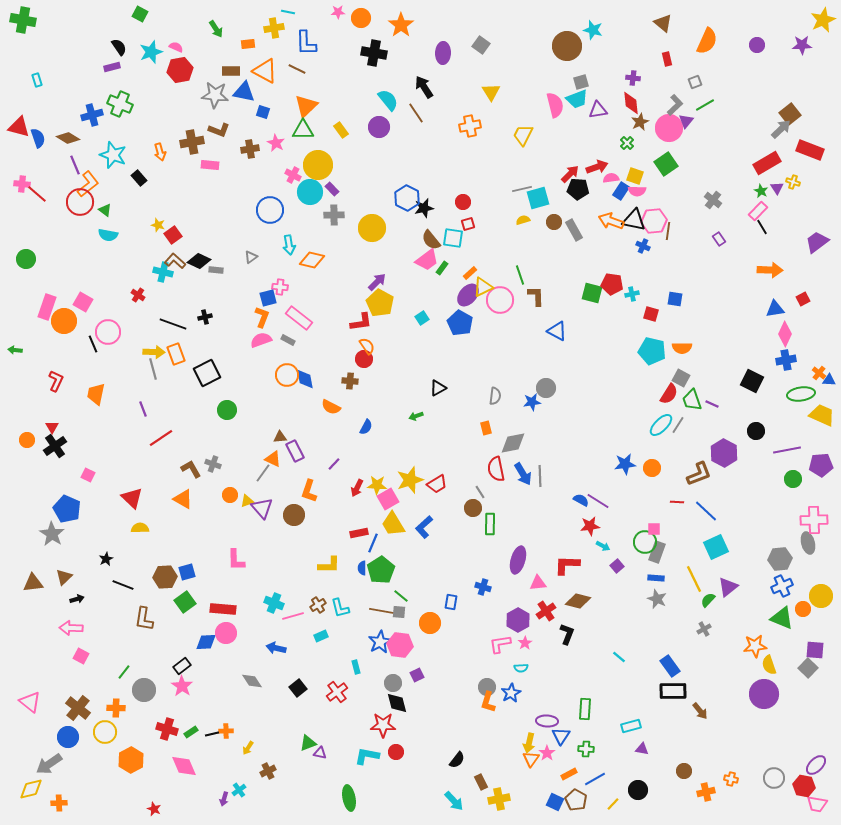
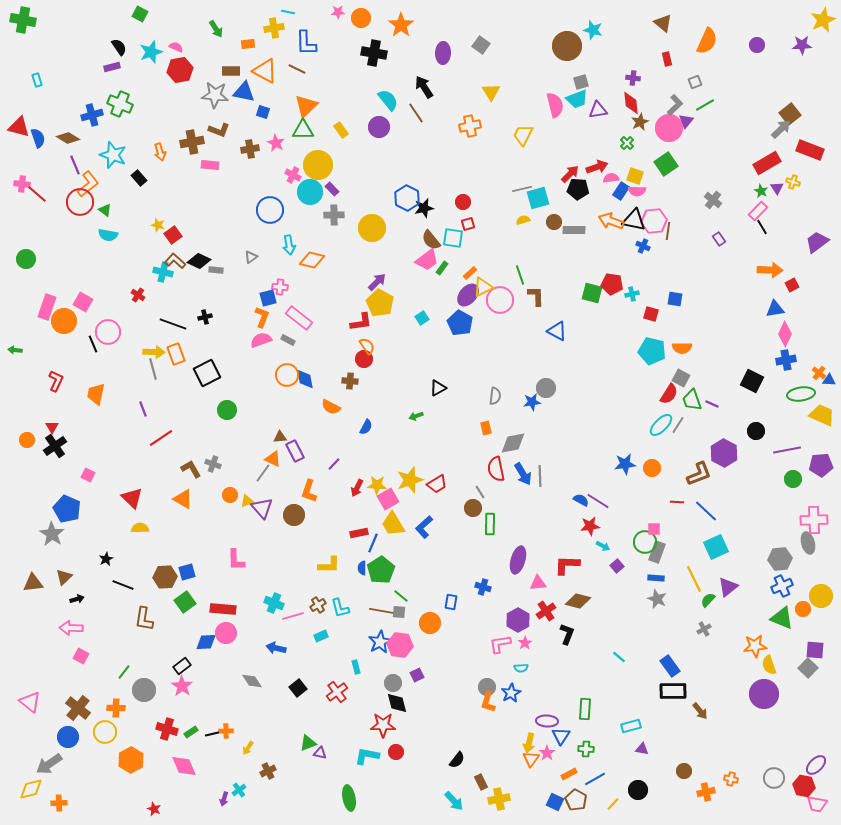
gray rectangle at (574, 230): rotated 60 degrees counterclockwise
red square at (803, 299): moved 11 px left, 14 px up
